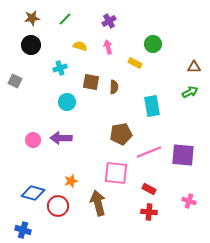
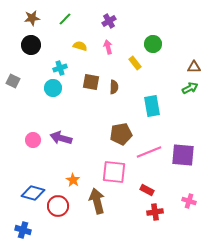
yellow rectangle: rotated 24 degrees clockwise
gray square: moved 2 px left
green arrow: moved 4 px up
cyan circle: moved 14 px left, 14 px up
purple arrow: rotated 15 degrees clockwise
pink square: moved 2 px left, 1 px up
orange star: moved 2 px right, 1 px up; rotated 24 degrees counterclockwise
red rectangle: moved 2 px left, 1 px down
brown arrow: moved 1 px left, 2 px up
red cross: moved 6 px right; rotated 14 degrees counterclockwise
